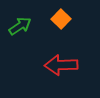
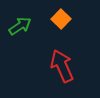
red arrow: moved 1 px right, 1 px down; rotated 68 degrees clockwise
